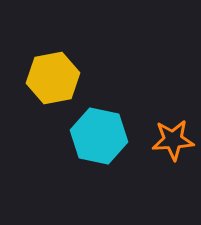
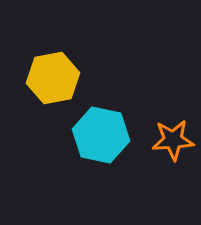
cyan hexagon: moved 2 px right, 1 px up
